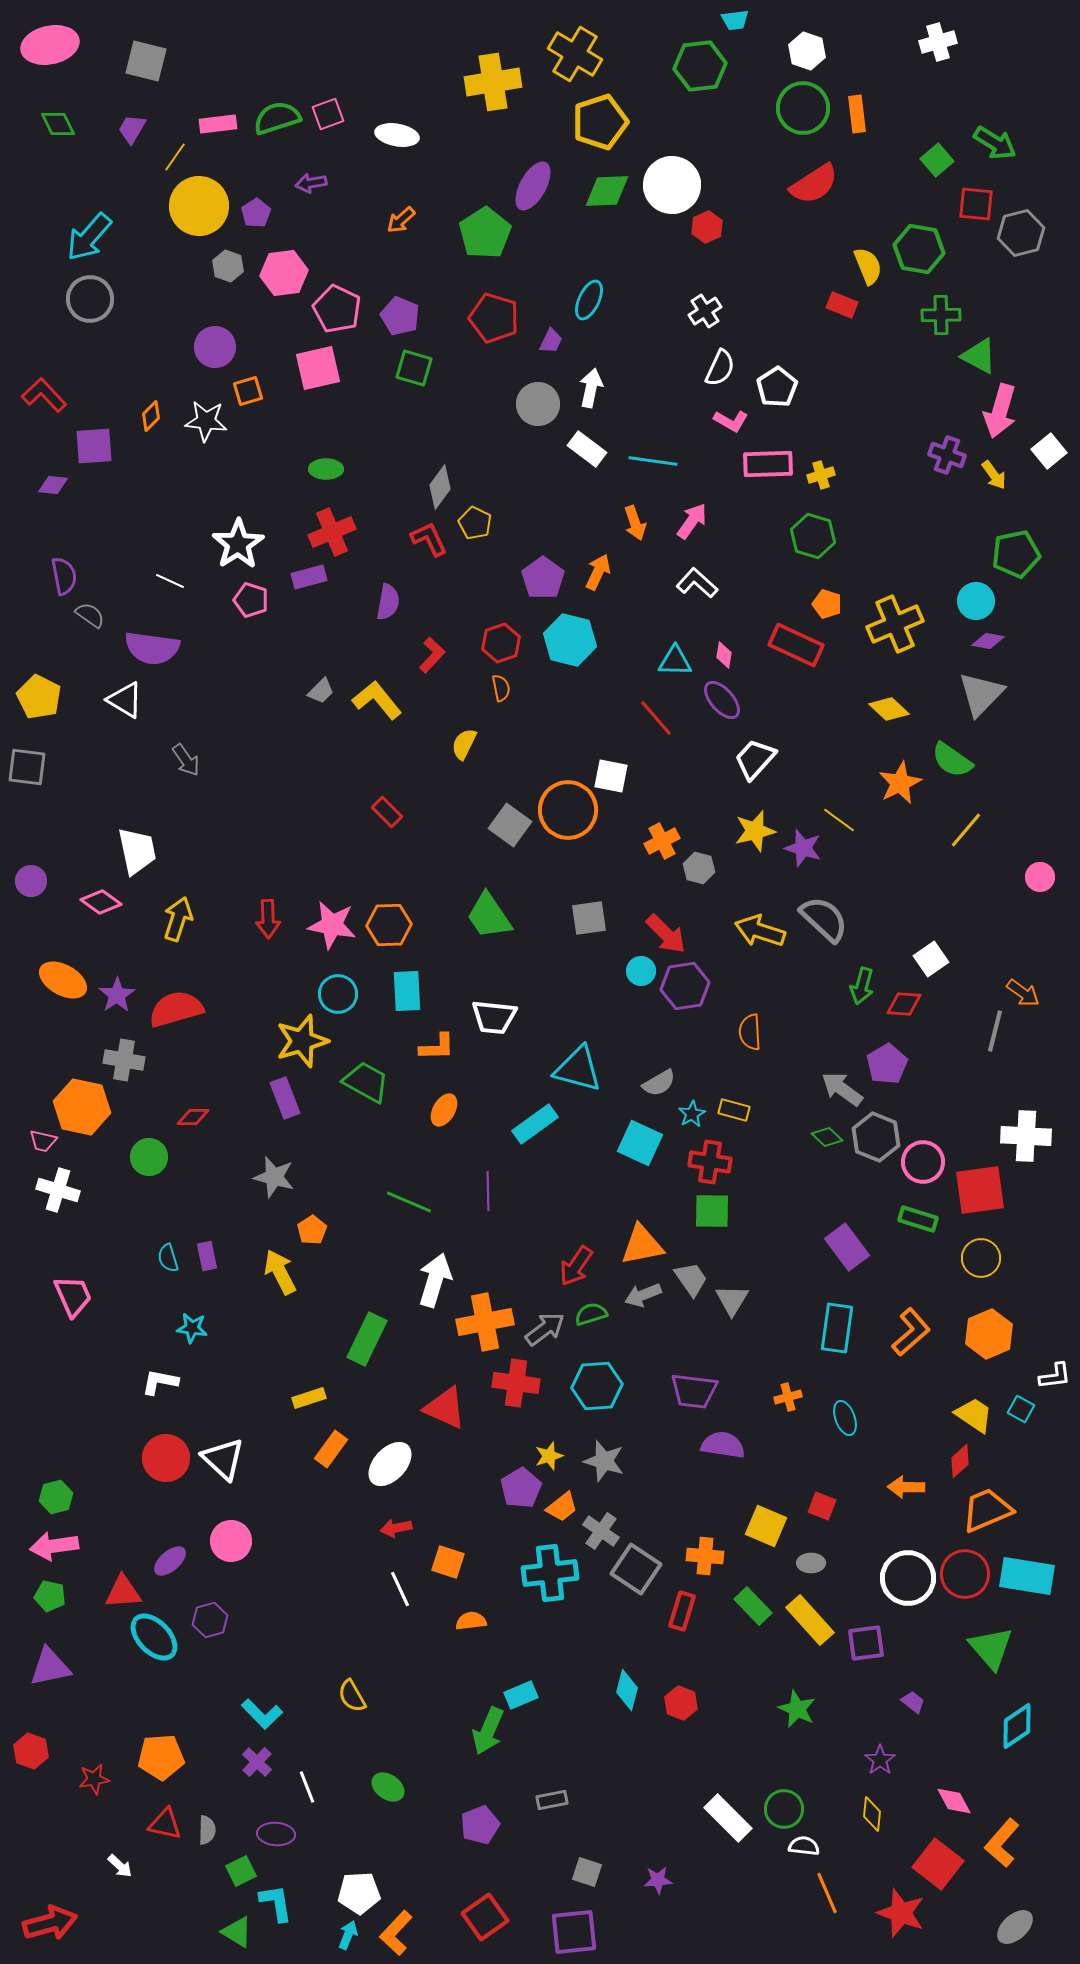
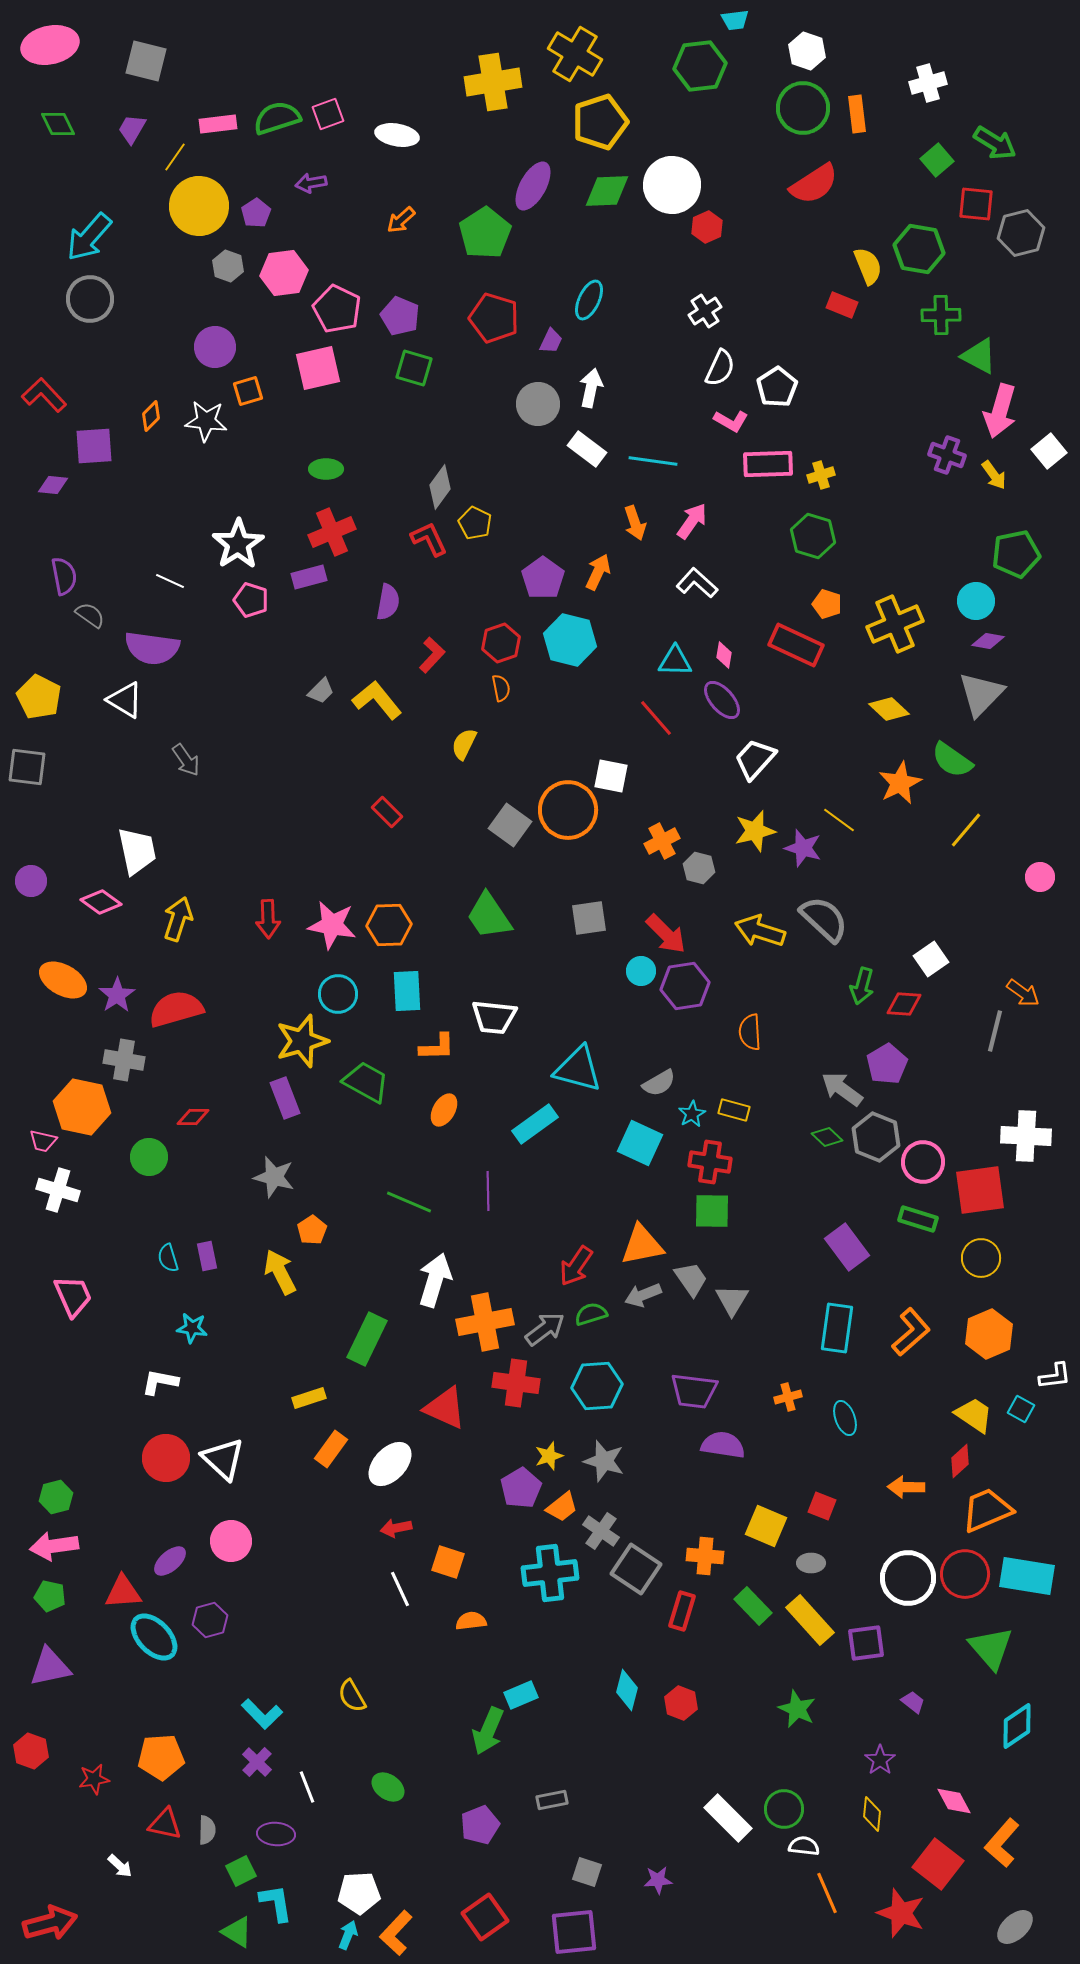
white cross at (938, 42): moved 10 px left, 41 px down
